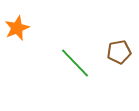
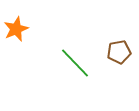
orange star: moved 1 px left, 1 px down
